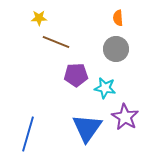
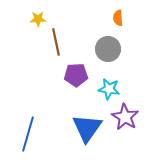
yellow star: moved 1 px left, 1 px down
brown line: rotated 56 degrees clockwise
gray circle: moved 8 px left
cyan star: moved 4 px right, 1 px down
